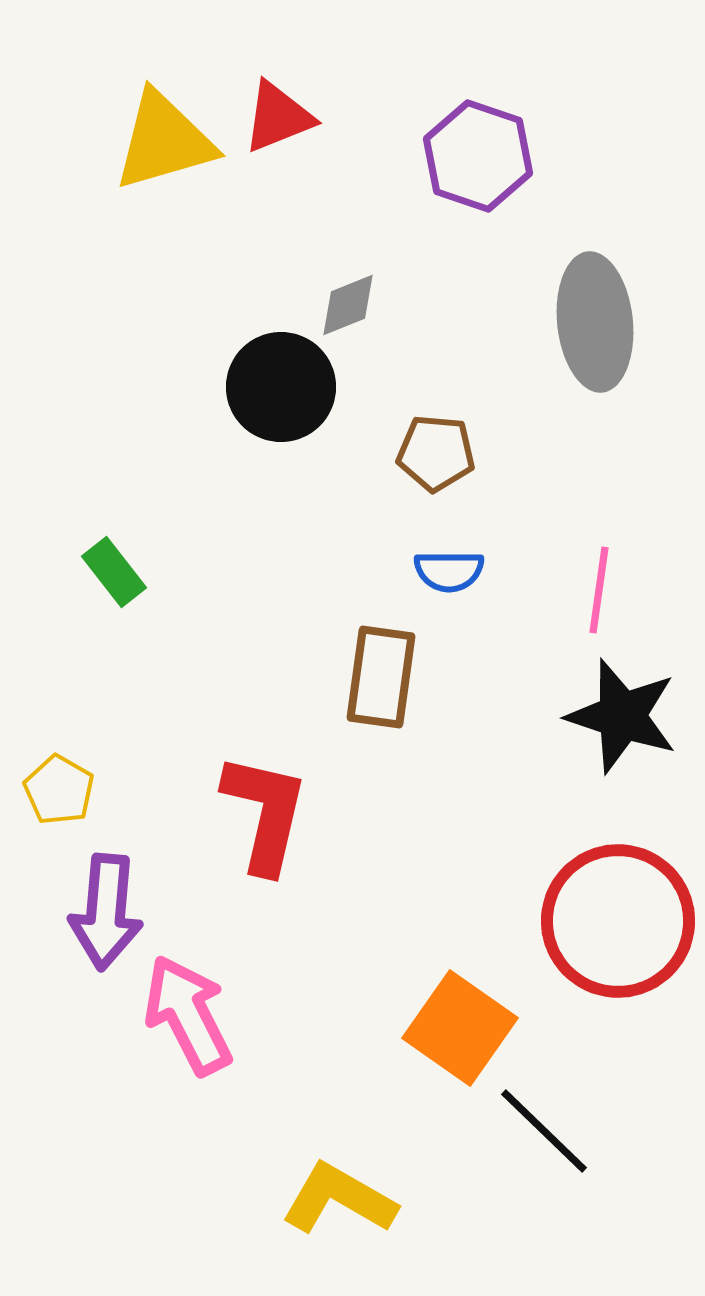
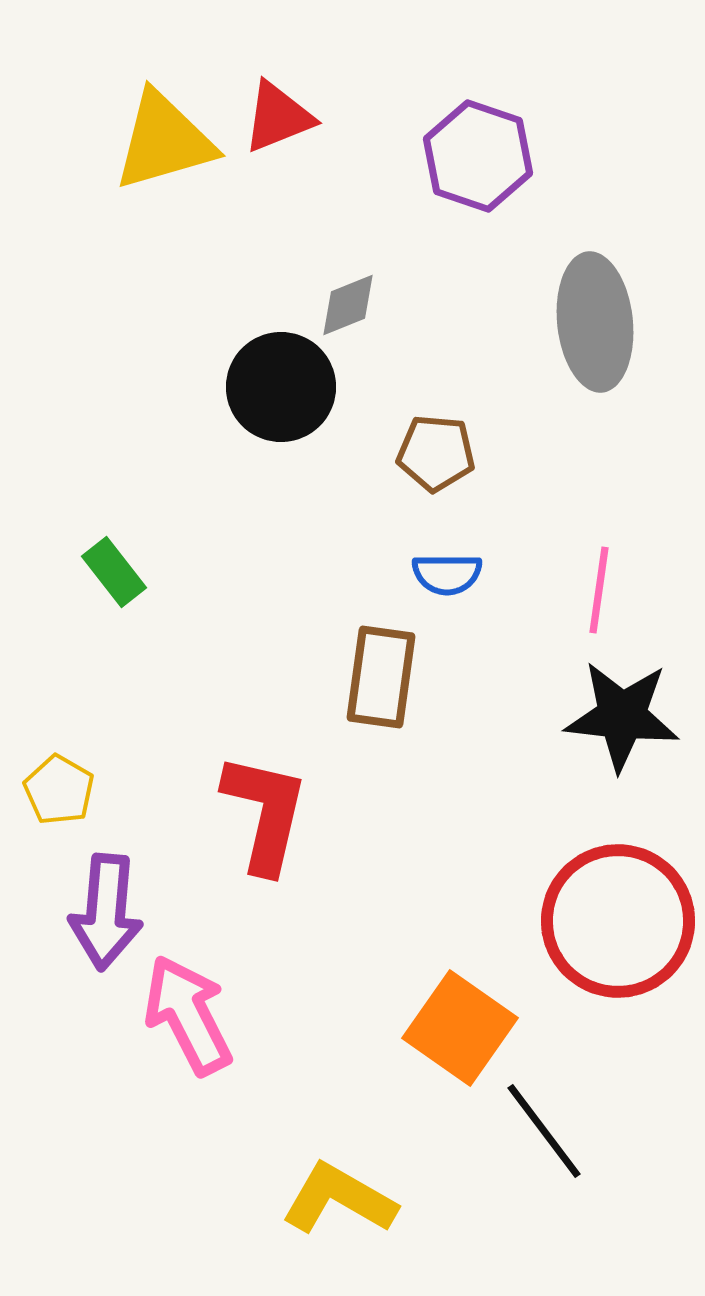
blue semicircle: moved 2 px left, 3 px down
black star: rotated 12 degrees counterclockwise
black line: rotated 9 degrees clockwise
